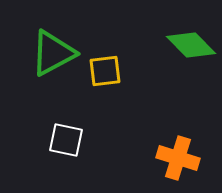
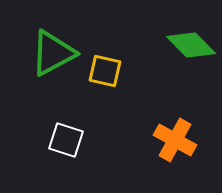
yellow square: rotated 20 degrees clockwise
white square: rotated 6 degrees clockwise
orange cross: moved 3 px left, 18 px up; rotated 12 degrees clockwise
